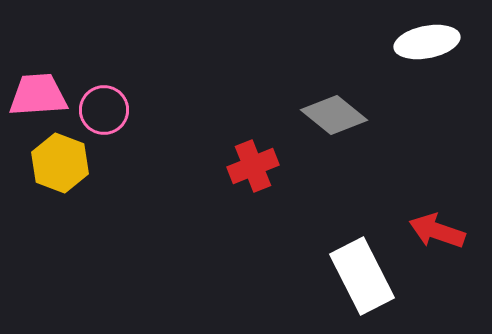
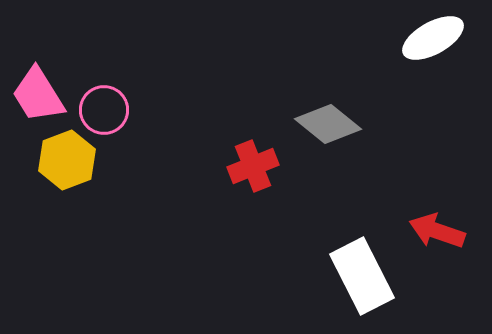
white ellipse: moved 6 px right, 4 px up; rotated 18 degrees counterclockwise
pink trapezoid: rotated 118 degrees counterclockwise
gray diamond: moved 6 px left, 9 px down
yellow hexagon: moved 7 px right, 3 px up; rotated 18 degrees clockwise
